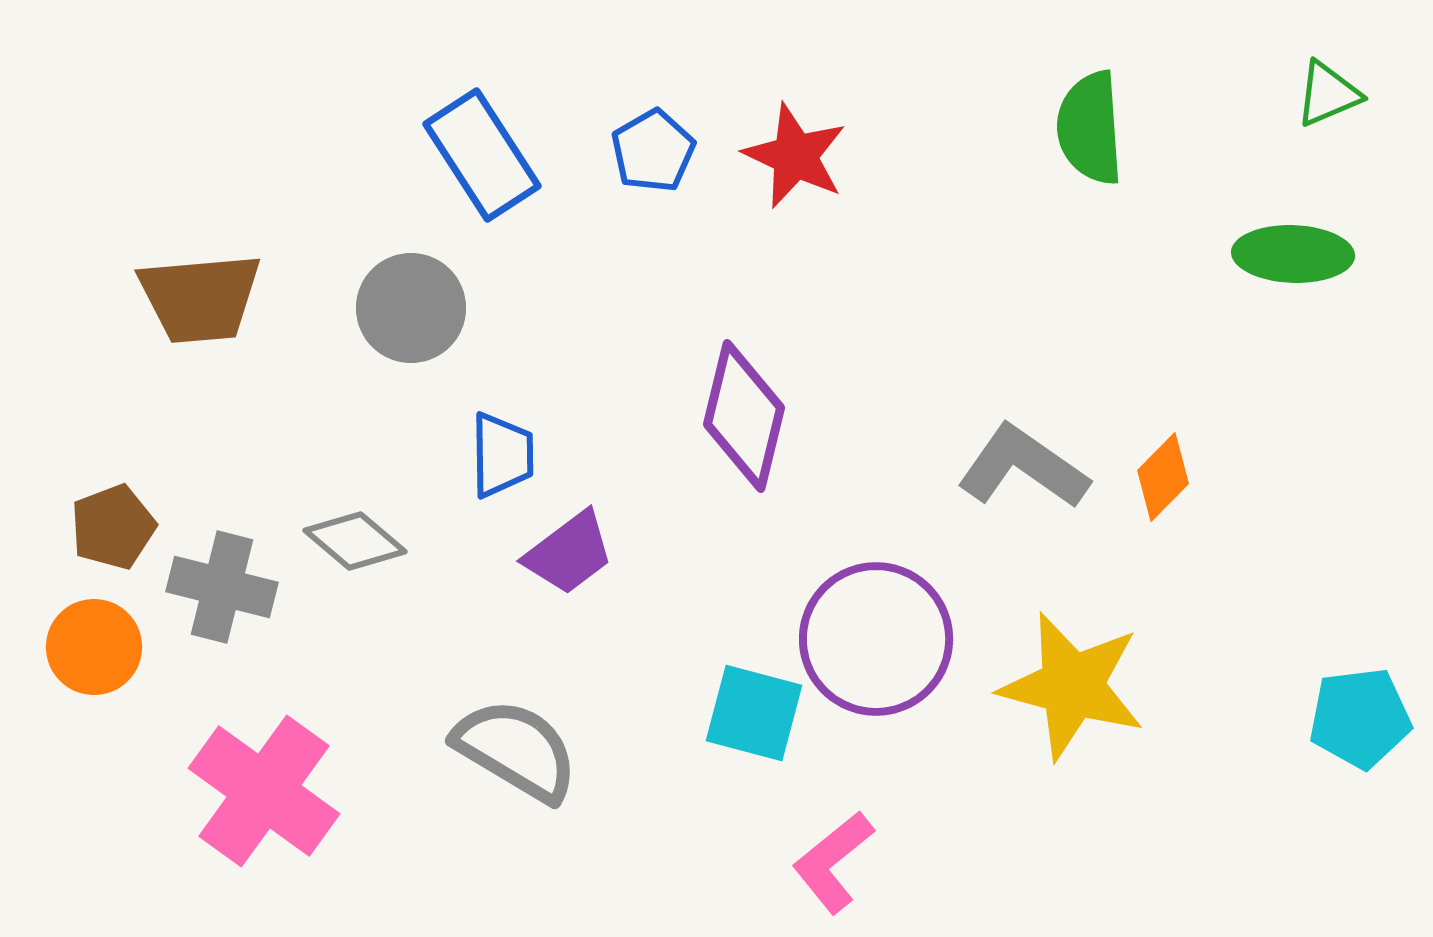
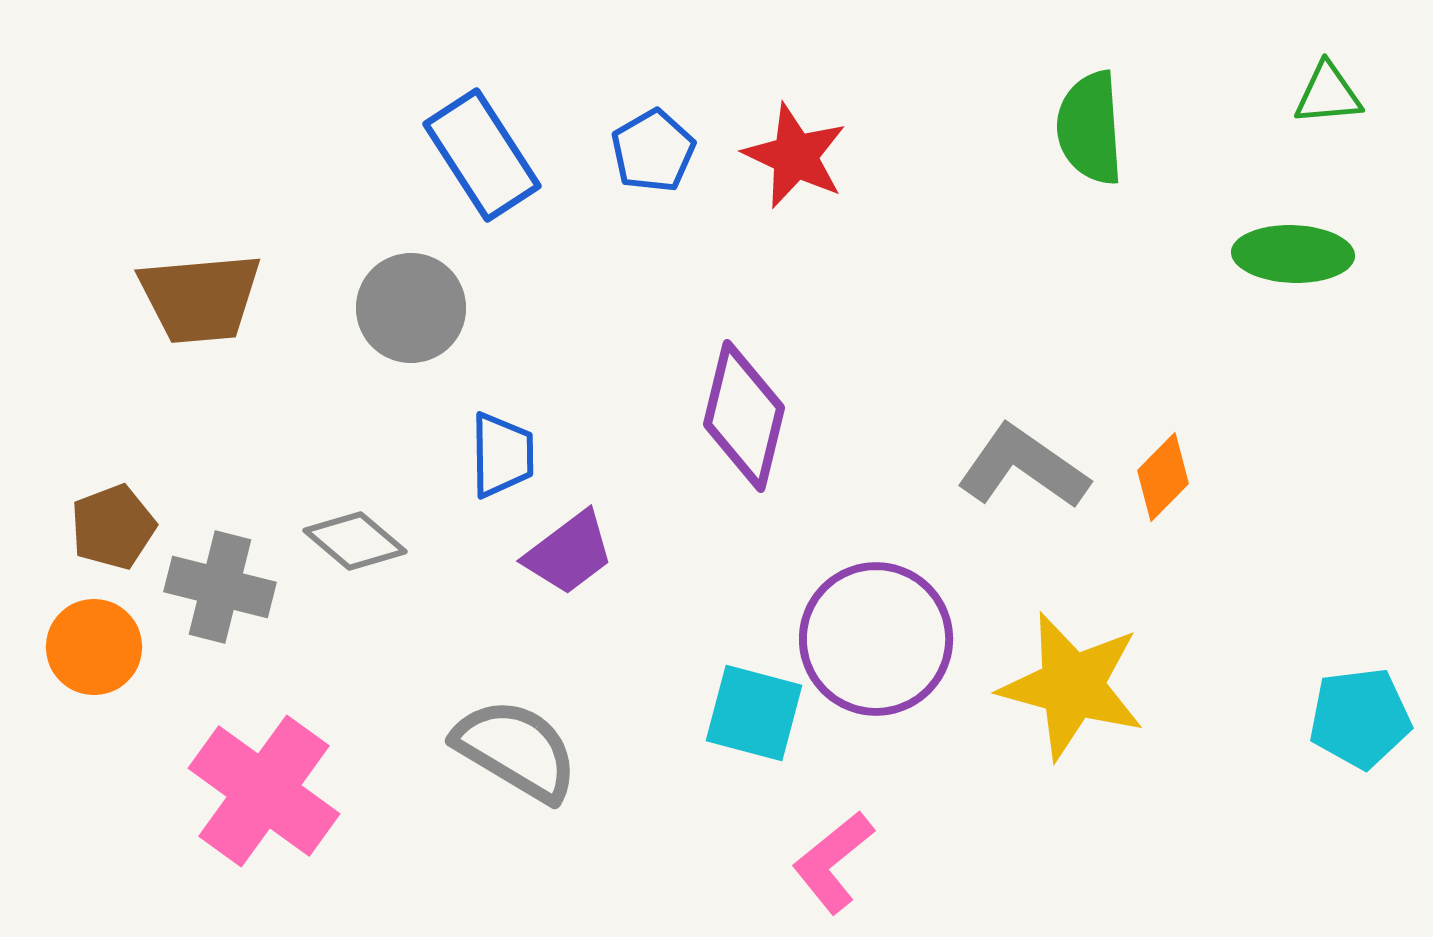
green triangle: rotated 18 degrees clockwise
gray cross: moved 2 px left
